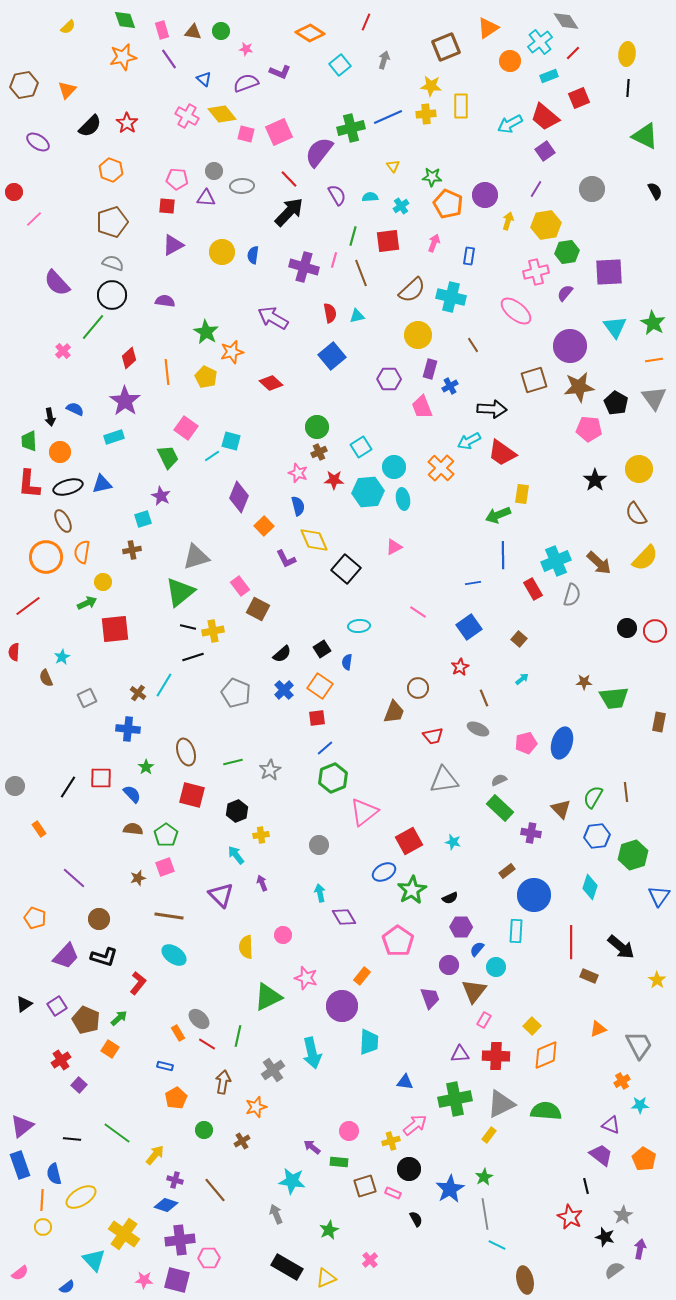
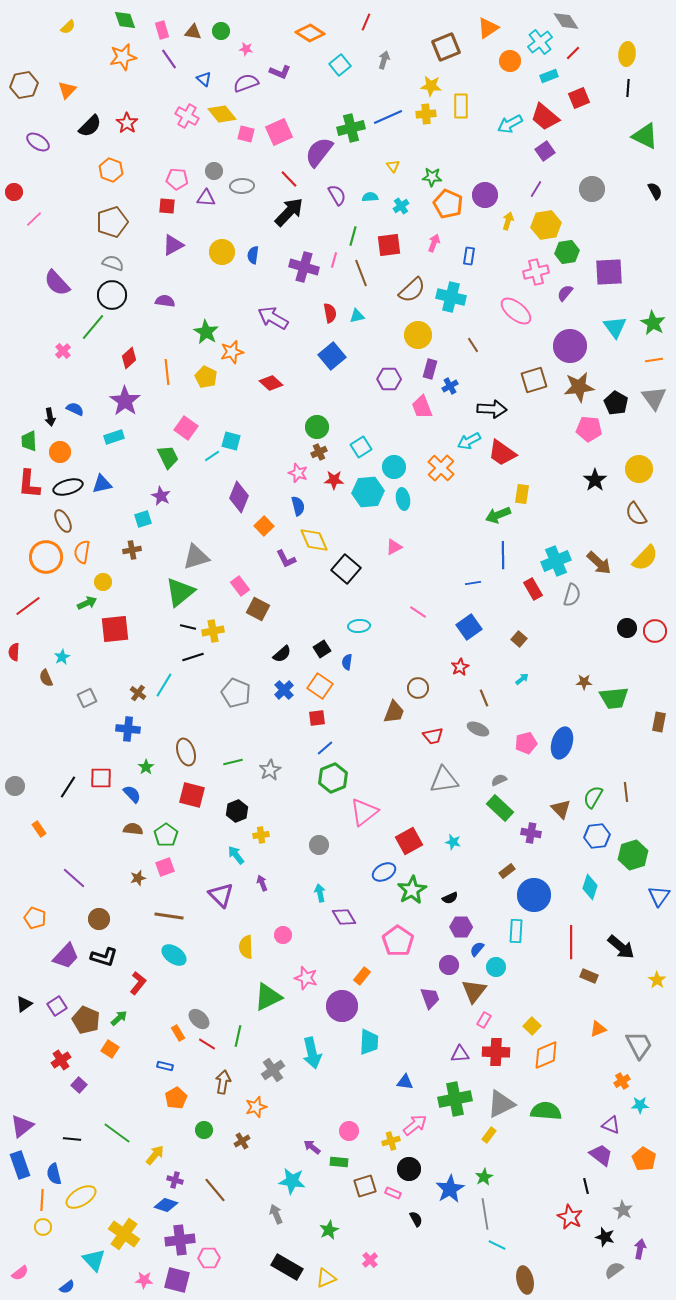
red square at (388, 241): moved 1 px right, 4 px down
red cross at (496, 1056): moved 4 px up
gray star at (623, 1215): moved 5 px up; rotated 12 degrees counterclockwise
